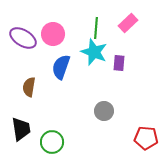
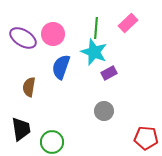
purple rectangle: moved 10 px left, 10 px down; rotated 56 degrees clockwise
